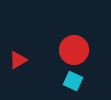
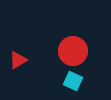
red circle: moved 1 px left, 1 px down
